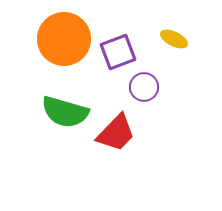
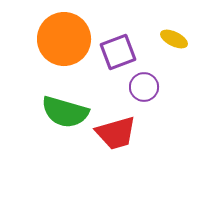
red trapezoid: rotated 30 degrees clockwise
